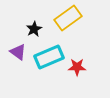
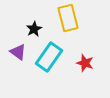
yellow rectangle: rotated 68 degrees counterclockwise
cyan rectangle: rotated 32 degrees counterclockwise
red star: moved 8 px right, 4 px up; rotated 18 degrees clockwise
